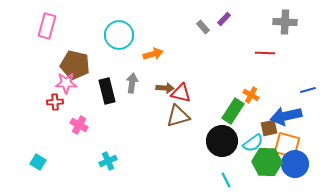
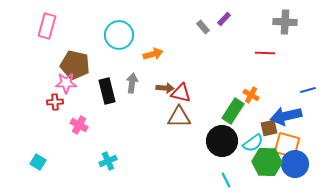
brown triangle: moved 1 px right, 1 px down; rotated 15 degrees clockwise
